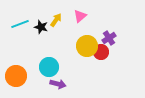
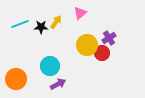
pink triangle: moved 3 px up
yellow arrow: moved 2 px down
black star: rotated 16 degrees counterclockwise
yellow circle: moved 1 px up
red circle: moved 1 px right, 1 px down
cyan circle: moved 1 px right, 1 px up
orange circle: moved 3 px down
purple arrow: rotated 42 degrees counterclockwise
